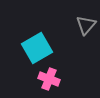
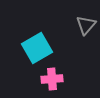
pink cross: moved 3 px right; rotated 25 degrees counterclockwise
